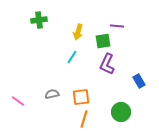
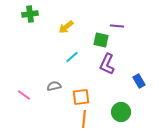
green cross: moved 9 px left, 6 px up
yellow arrow: moved 12 px left, 5 px up; rotated 35 degrees clockwise
green square: moved 2 px left, 1 px up; rotated 21 degrees clockwise
cyan line: rotated 16 degrees clockwise
gray semicircle: moved 2 px right, 8 px up
pink line: moved 6 px right, 6 px up
orange line: rotated 12 degrees counterclockwise
